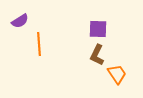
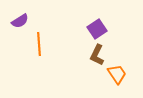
purple square: moved 1 px left; rotated 36 degrees counterclockwise
